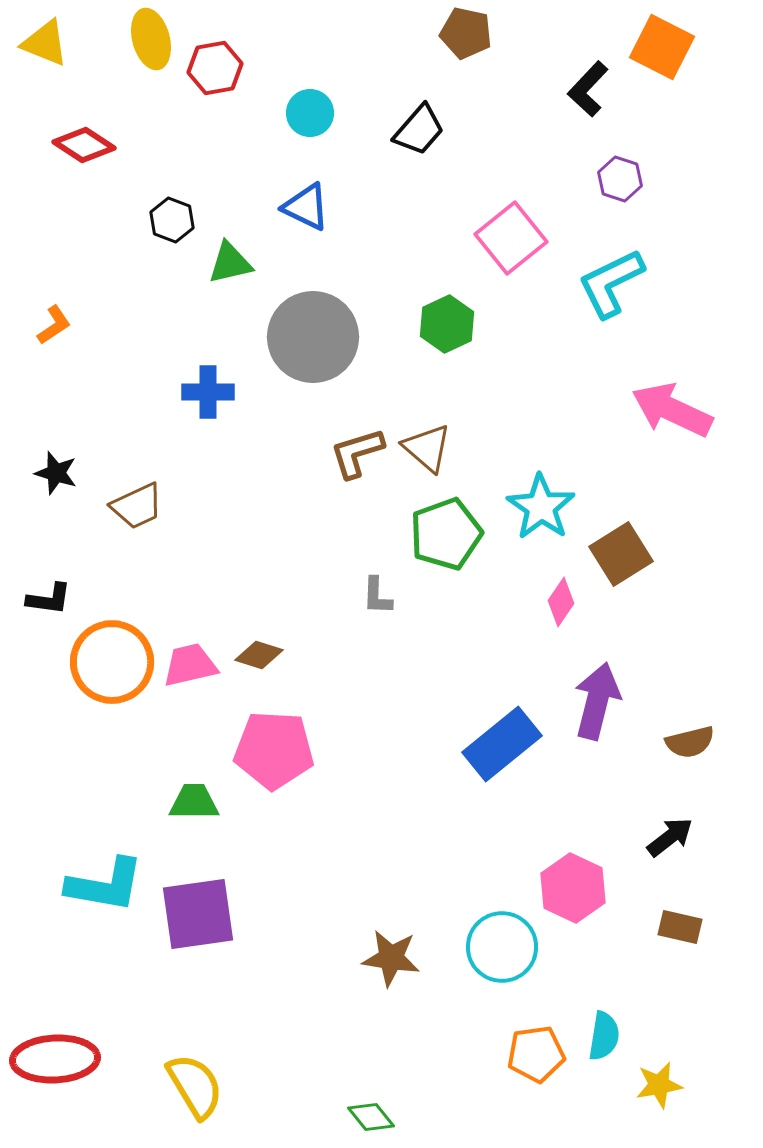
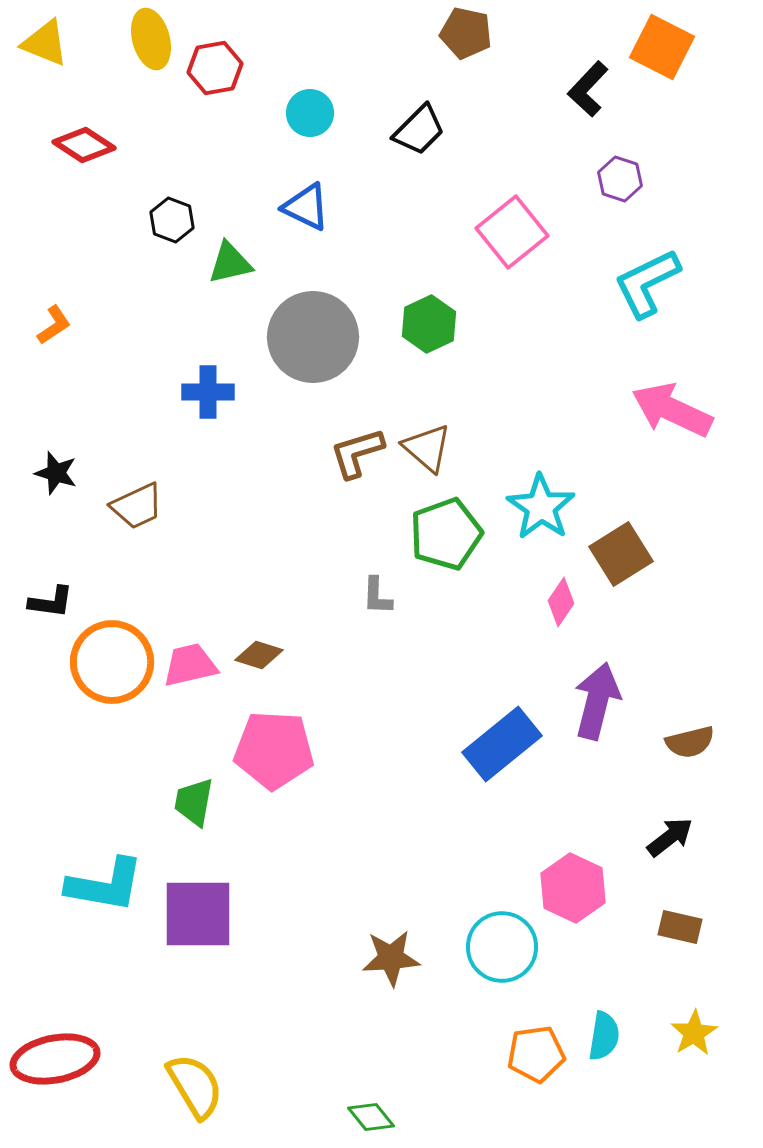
black trapezoid at (419, 130): rotated 4 degrees clockwise
pink square at (511, 238): moved 1 px right, 6 px up
cyan L-shape at (611, 283): moved 36 px right
green hexagon at (447, 324): moved 18 px left
black L-shape at (49, 599): moved 2 px right, 3 px down
green trapezoid at (194, 802): rotated 80 degrees counterclockwise
purple square at (198, 914): rotated 8 degrees clockwise
brown star at (391, 958): rotated 12 degrees counterclockwise
red ellipse at (55, 1059): rotated 8 degrees counterclockwise
yellow star at (659, 1085): moved 35 px right, 52 px up; rotated 21 degrees counterclockwise
